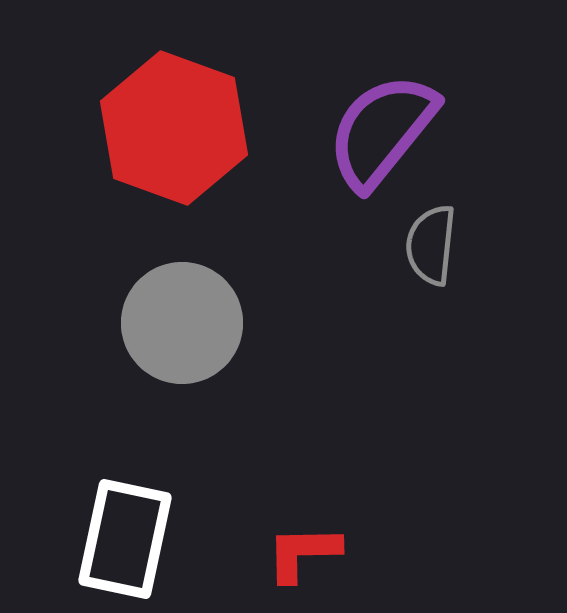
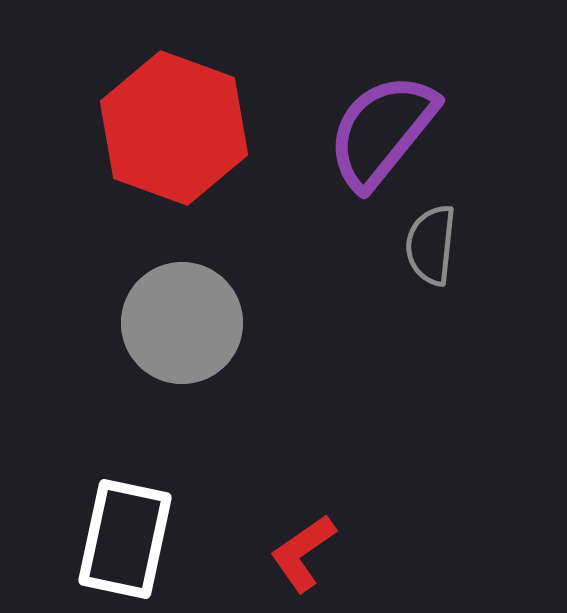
red L-shape: rotated 34 degrees counterclockwise
